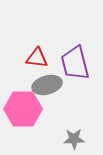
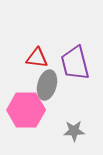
gray ellipse: rotated 60 degrees counterclockwise
pink hexagon: moved 3 px right, 1 px down
gray star: moved 8 px up
